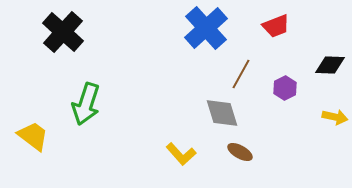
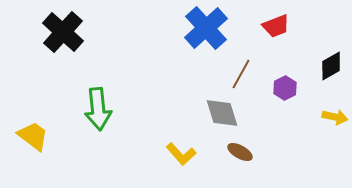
black diamond: moved 1 px right, 1 px down; rotated 32 degrees counterclockwise
green arrow: moved 12 px right, 5 px down; rotated 24 degrees counterclockwise
